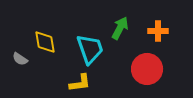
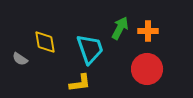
orange cross: moved 10 px left
